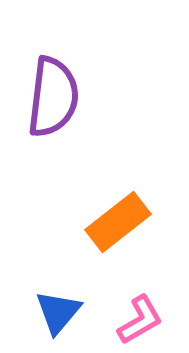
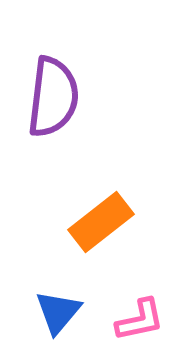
orange rectangle: moved 17 px left
pink L-shape: rotated 18 degrees clockwise
